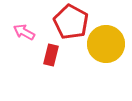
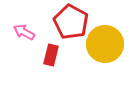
yellow circle: moved 1 px left
